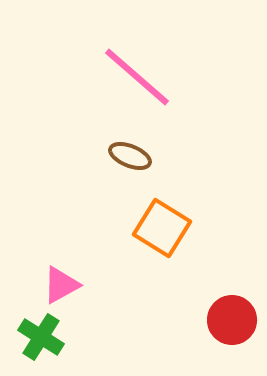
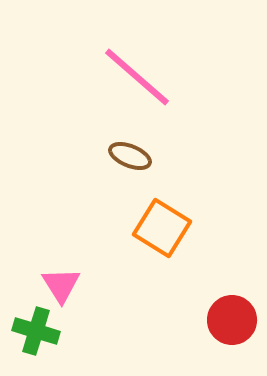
pink triangle: rotated 33 degrees counterclockwise
green cross: moved 5 px left, 6 px up; rotated 15 degrees counterclockwise
